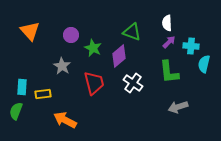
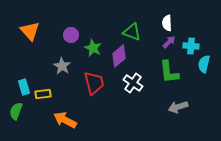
cyan rectangle: moved 2 px right; rotated 21 degrees counterclockwise
